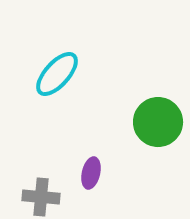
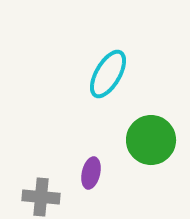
cyan ellipse: moved 51 px right; rotated 12 degrees counterclockwise
green circle: moved 7 px left, 18 px down
